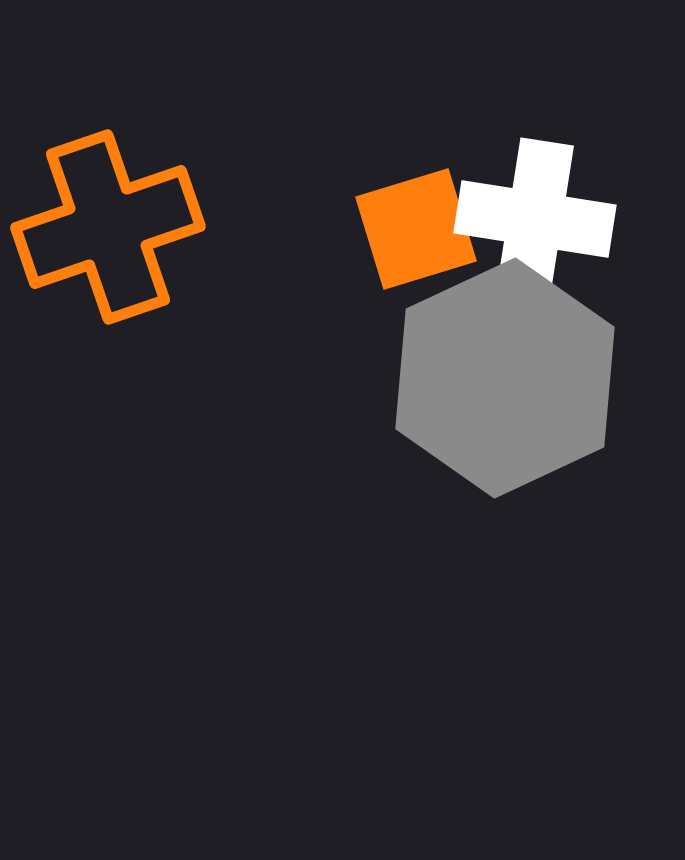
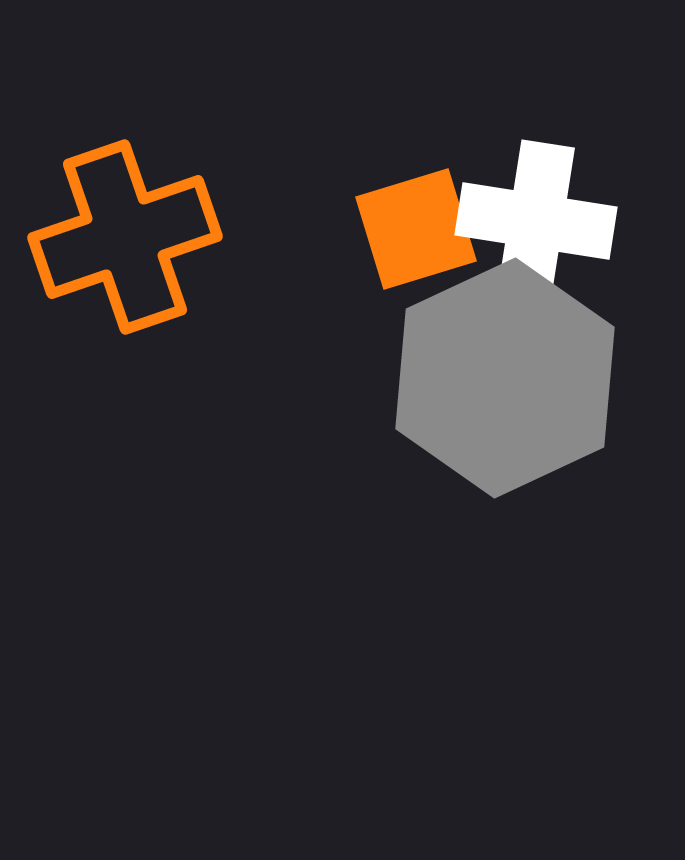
white cross: moved 1 px right, 2 px down
orange cross: moved 17 px right, 10 px down
